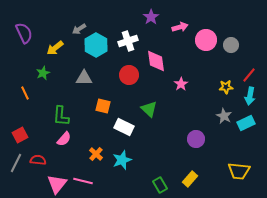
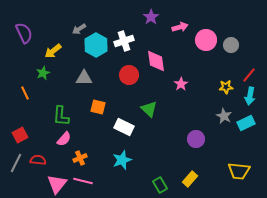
white cross: moved 4 px left
yellow arrow: moved 2 px left, 3 px down
orange square: moved 5 px left, 1 px down
orange cross: moved 16 px left, 4 px down; rotated 24 degrees clockwise
